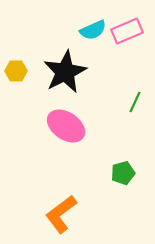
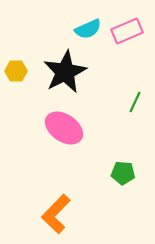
cyan semicircle: moved 5 px left, 1 px up
pink ellipse: moved 2 px left, 2 px down
green pentagon: rotated 20 degrees clockwise
orange L-shape: moved 5 px left; rotated 9 degrees counterclockwise
